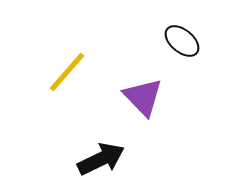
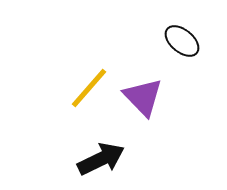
yellow line: moved 22 px right, 16 px down
